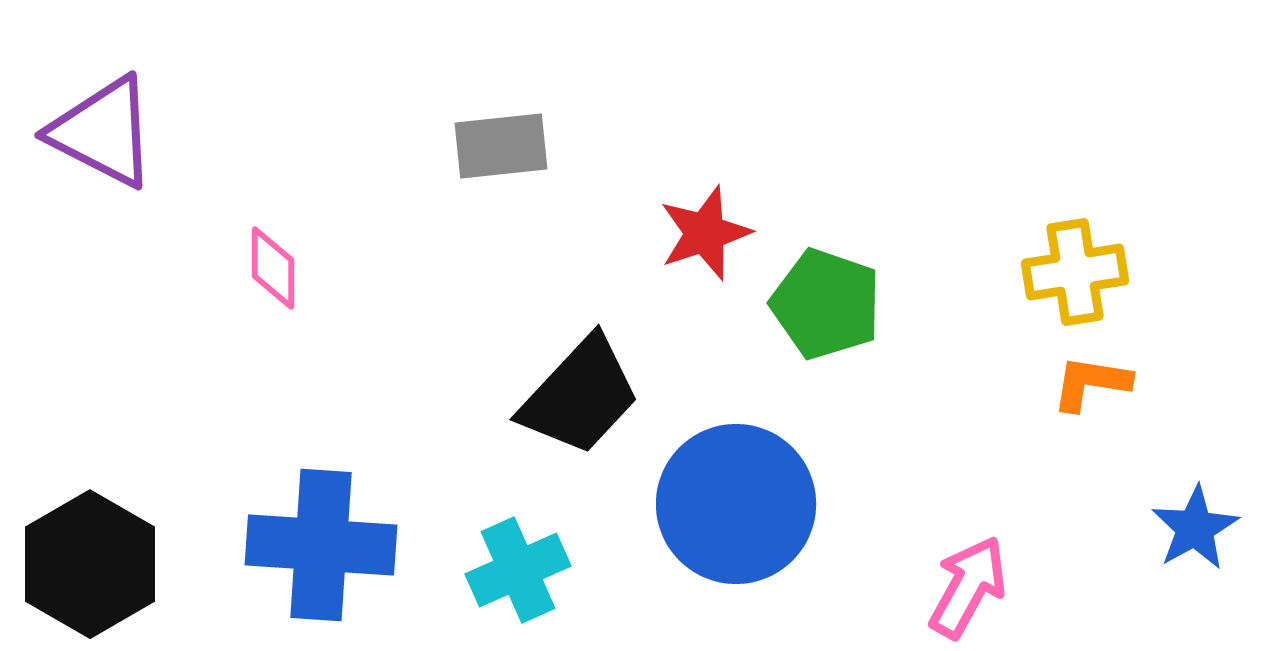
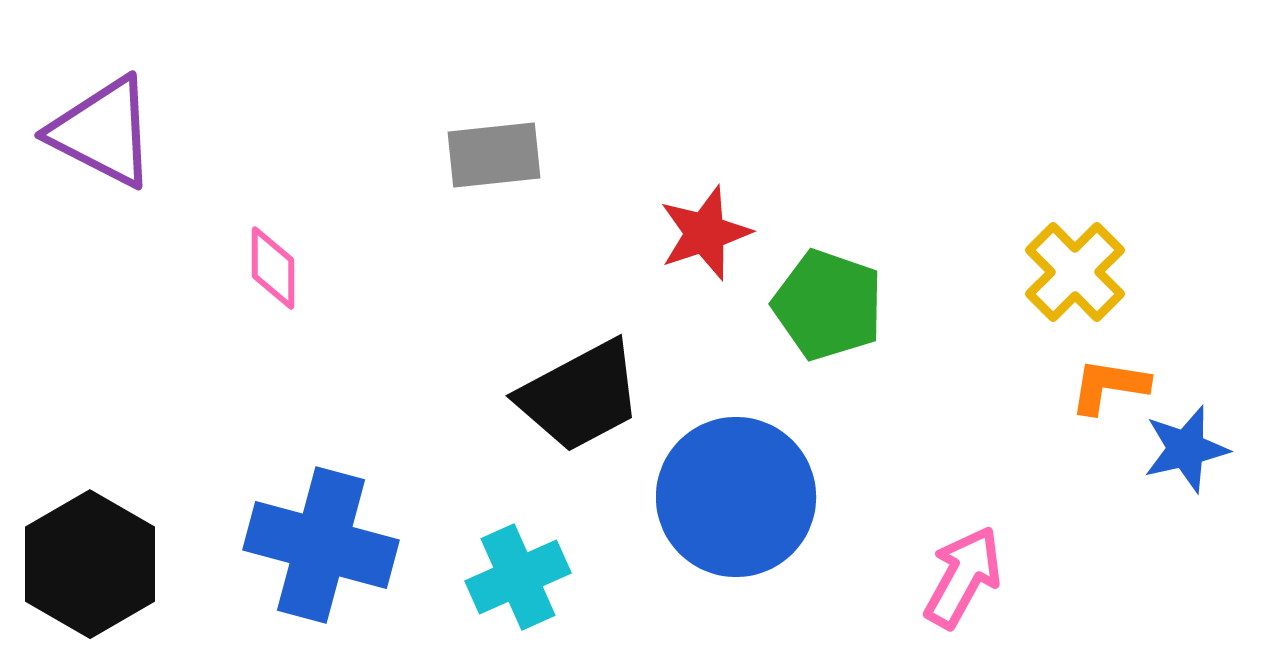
gray rectangle: moved 7 px left, 9 px down
yellow cross: rotated 36 degrees counterclockwise
green pentagon: moved 2 px right, 1 px down
orange L-shape: moved 18 px right, 3 px down
black trapezoid: rotated 19 degrees clockwise
blue circle: moved 7 px up
blue star: moved 9 px left, 79 px up; rotated 16 degrees clockwise
blue cross: rotated 11 degrees clockwise
cyan cross: moved 7 px down
pink arrow: moved 5 px left, 10 px up
